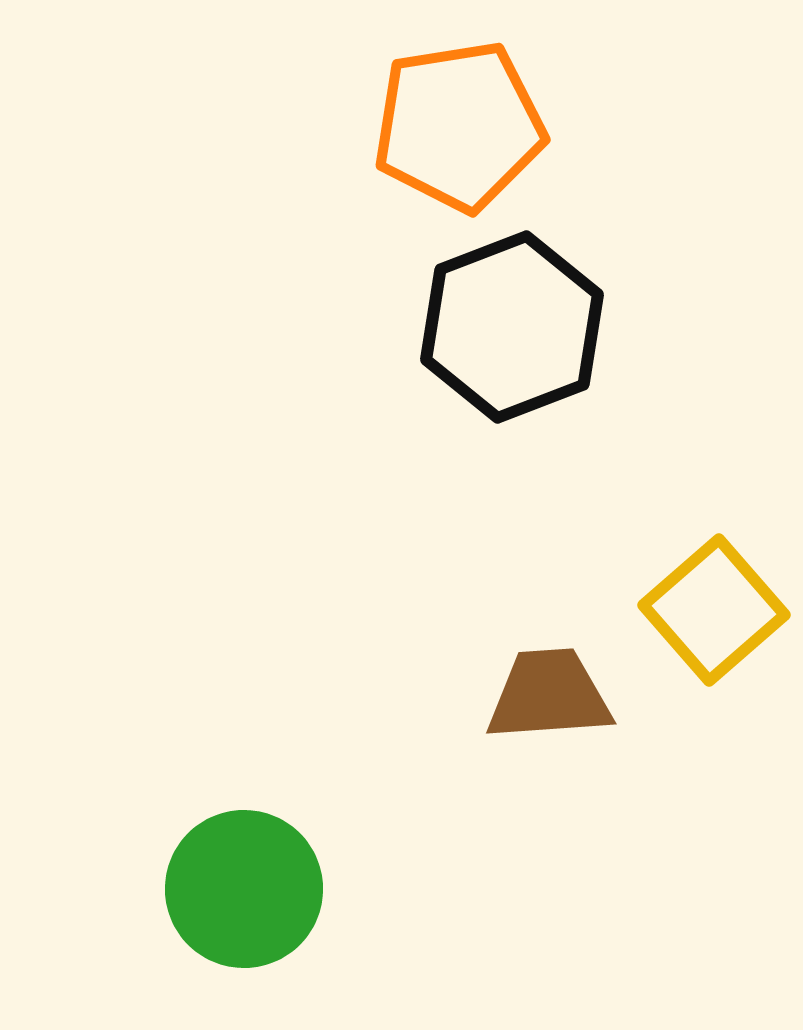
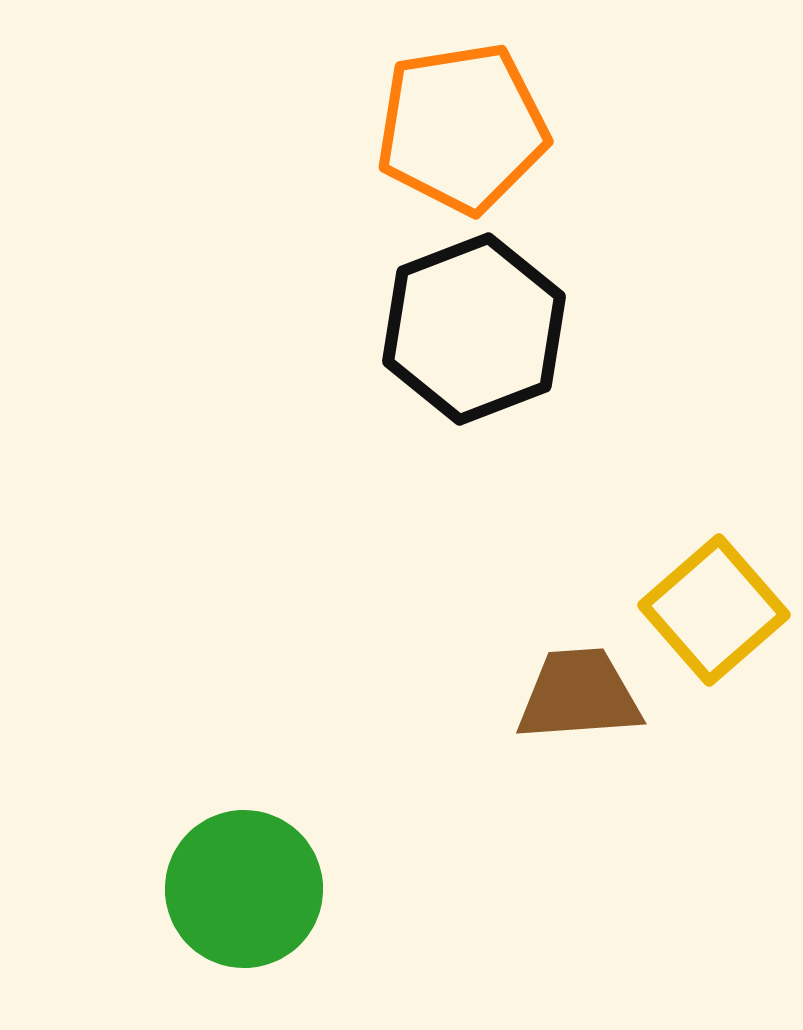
orange pentagon: moved 3 px right, 2 px down
black hexagon: moved 38 px left, 2 px down
brown trapezoid: moved 30 px right
